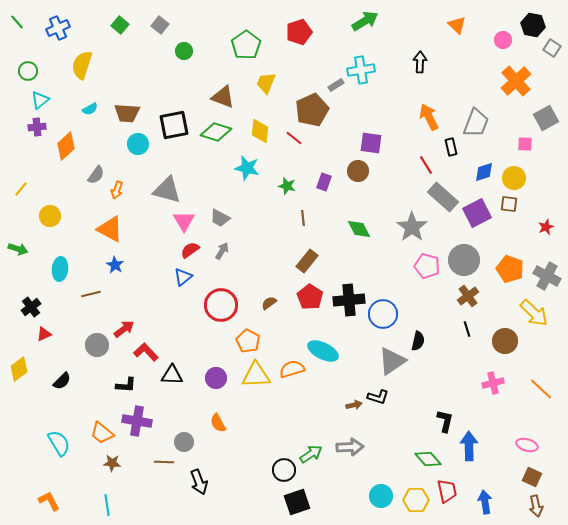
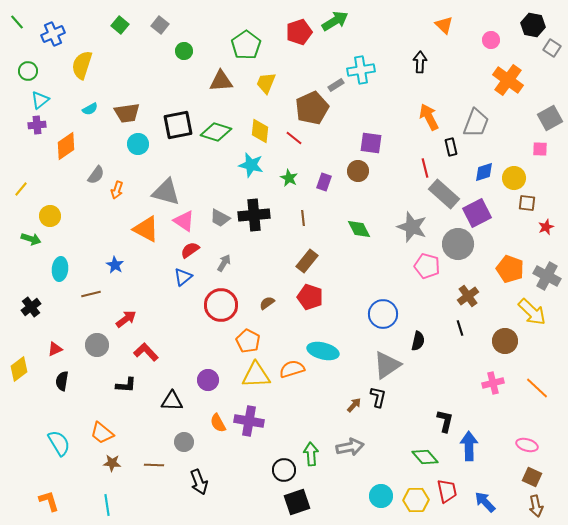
green arrow at (365, 21): moved 30 px left
orange triangle at (457, 25): moved 13 px left
blue cross at (58, 28): moved 5 px left, 6 px down
pink circle at (503, 40): moved 12 px left
orange cross at (516, 81): moved 8 px left, 1 px up; rotated 12 degrees counterclockwise
brown triangle at (223, 97): moved 2 px left, 16 px up; rotated 25 degrees counterclockwise
brown pentagon at (312, 110): moved 2 px up
brown trapezoid at (127, 113): rotated 12 degrees counterclockwise
gray square at (546, 118): moved 4 px right
black square at (174, 125): moved 4 px right
purple cross at (37, 127): moved 2 px up
pink square at (525, 144): moved 15 px right, 5 px down
orange diamond at (66, 146): rotated 8 degrees clockwise
red line at (426, 165): moved 1 px left, 3 px down; rotated 18 degrees clockwise
cyan star at (247, 168): moved 4 px right, 3 px up
green star at (287, 186): moved 2 px right, 8 px up; rotated 12 degrees clockwise
gray triangle at (167, 190): moved 1 px left, 2 px down
gray rectangle at (443, 197): moved 1 px right, 3 px up
brown square at (509, 204): moved 18 px right, 1 px up
pink triangle at (184, 221): rotated 25 degrees counterclockwise
gray star at (412, 227): rotated 16 degrees counterclockwise
orange triangle at (110, 229): moved 36 px right
green arrow at (18, 249): moved 13 px right, 10 px up
gray arrow at (222, 251): moved 2 px right, 12 px down
gray circle at (464, 260): moved 6 px left, 16 px up
red pentagon at (310, 297): rotated 15 degrees counterclockwise
black cross at (349, 300): moved 95 px left, 85 px up
brown semicircle at (269, 303): moved 2 px left
yellow arrow at (534, 313): moved 2 px left, 1 px up
red arrow at (124, 329): moved 2 px right, 10 px up
black line at (467, 329): moved 7 px left, 1 px up
red triangle at (44, 334): moved 11 px right, 15 px down
cyan ellipse at (323, 351): rotated 12 degrees counterclockwise
gray triangle at (392, 361): moved 5 px left, 4 px down
black triangle at (172, 375): moved 26 px down
purple circle at (216, 378): moved 8 px left, 2 px down
black semicircle at (62, 381): rotated 144 degrees clockwise
orange line at (541, 389): moved 4 px left, 1 px up
black L-shape at (378, 397): rotated 95 degrees counterclockwise
brown arrow at (354, 405): rotated 35 degrees counterclockwise
purple cross at (137, 421): moved 112 px right
gray arrow at (350, 447): rotated 8 degrees counterclockwise
green arrow at (311, 454): rotated 60 degrees counterclockwise
green diamond at (428, 459): moved 3 px left, 2 px up
brown line at (164, 462): moved 10 px left, 3 px down
orange L-shape at (49, 501): rotated 10 degrees clockwise
blue arrow at (485, 502): rotated 35 degrees counterclockwise
